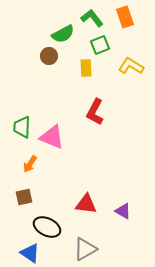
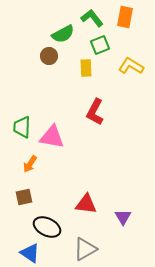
orange rectangle: rotated 30 degrees clockwise
pink triangle: rotated 12 degrees counterclockwise
purple triangle: moved 6 px down; rotated 30 degrees clockwise
